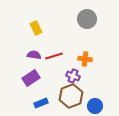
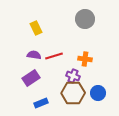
gray circle: moved 2 px left
brown hexagon: moved 2 px right, 3 px up; rotated 20 degrees clockwise
blue circle: moved 3 px right, 13 px up
